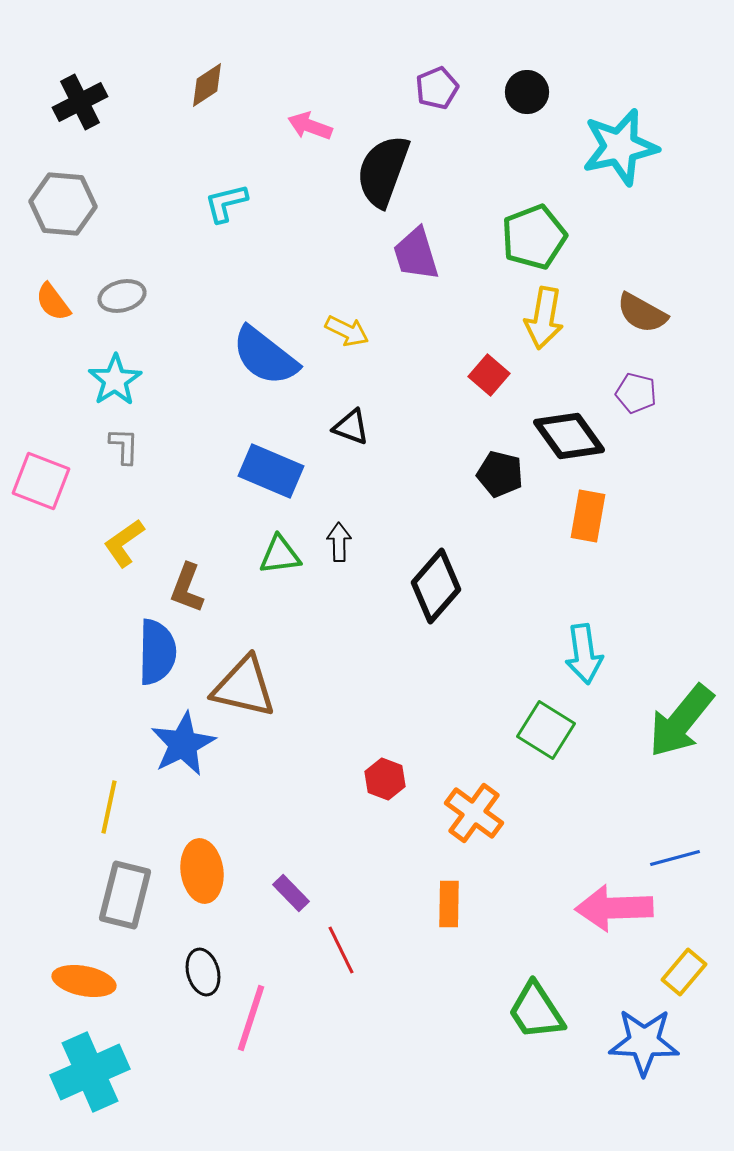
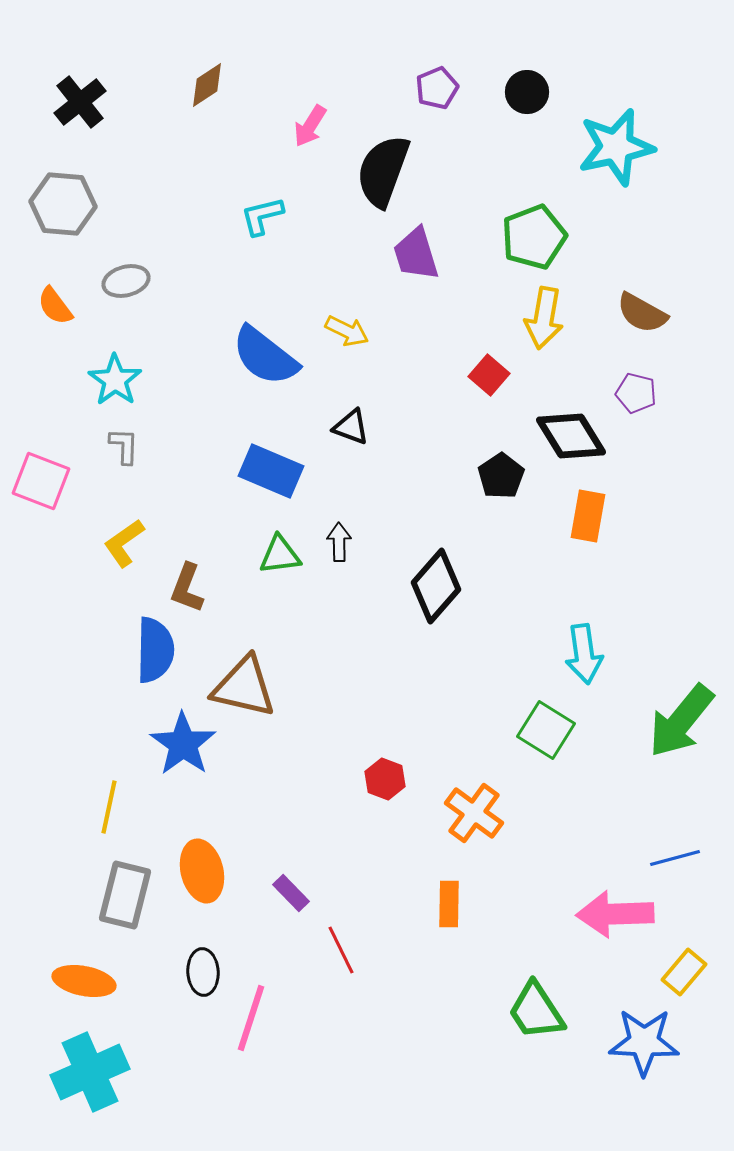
black cross at (80, 102): rotated 12 degrees counterclockwise
pink arrow at (310, 126): rotated 78 degrees counterclockwise
cyan star at (620, 147): moved 4 px left
cyan L-shape at (226, 203): moved 36 px right, 13 px down
gray ellipse at (122, 296): moved 4 px right, 15 px up
orange semicircle at (53, 302): moved 2 px right, 4 px down
cyan star at (115, 380): rotated 4 degrees counterclockwise
black diamond at (569, 436): moved 2 px right; rotated 4 degrees clockwise
black pentagon at (500, 474): moved 1 px right, 2 px down; rotated 24 degrees clockwise
blue semicircle at (157, 652): moved 2 px left, 2 px up
blue star at (183, 744): rotated 10 degrees counterclockwise
orange ellipse at (202, 871): rotated 6 degrees counterclockwise
pink arrow at (614, 908): moved 1 px right, 6 px down
black ellipse at (203, 972): rotated 12 degrees clockwise
